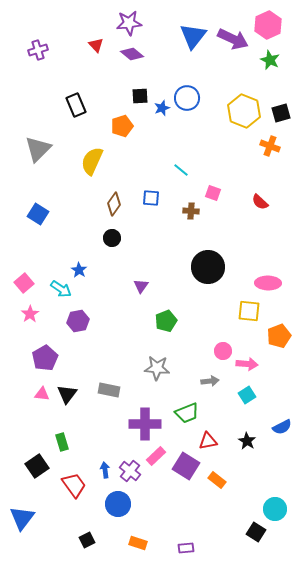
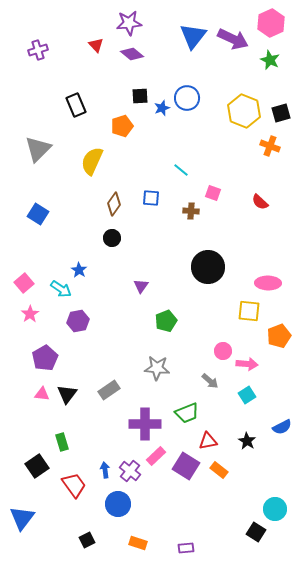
pink hexagon at (268, 25): moved 3 px right, 2 px up
gray arrow at (210, 381): rotated 48 degrees clockwise
gray rectangle at (109, 390): rotated 45 degrees counterclockwise
orange rectangle at (217, 480): moved 2 px right, 10 px up
